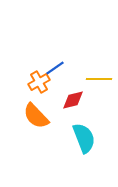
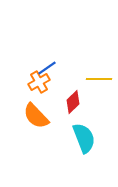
blue line: moved 8 px left
red diamond: moved 2 px down; rotated 30 degrees counterclockwise
